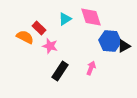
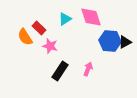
orange semicircle: rotated 150 degrees counterclockwise
black triangle: moved 1 px right, 4 px up
pink arrow: moved 3 px left, 1 px down
